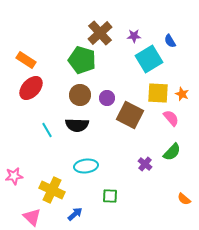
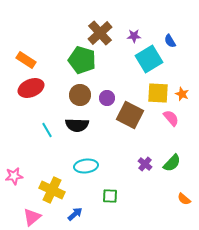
red ellipse: rotated 25 degrees clockwise
green semicircle: moved 11 px down
pink triangle: rotated 36 degrees clockwise
